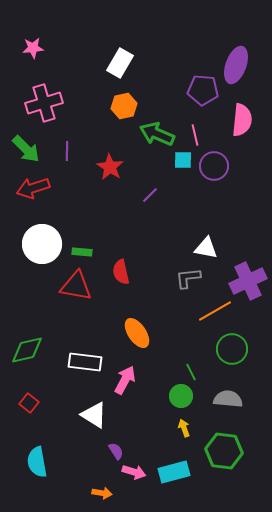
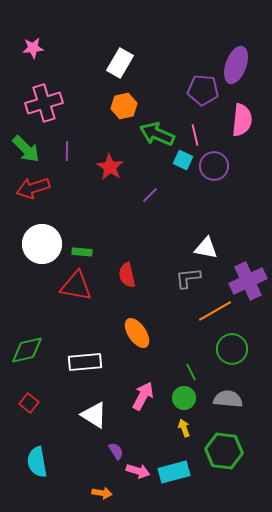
cyan square at (183, 160): rotated 24 degrees clockwise
red semicircle at (121, 272): moved 6 px right, 3 px down
white rectangle at (85, 362): rotated 12 degrees counterclockwise
pink arrow at (125, 380): moved 18 px right, 16 px down
green circle at (181, 396): moved 3 px right, 2 px down
pink arrow at (134, 472): moved 4 px right, 1 px up
